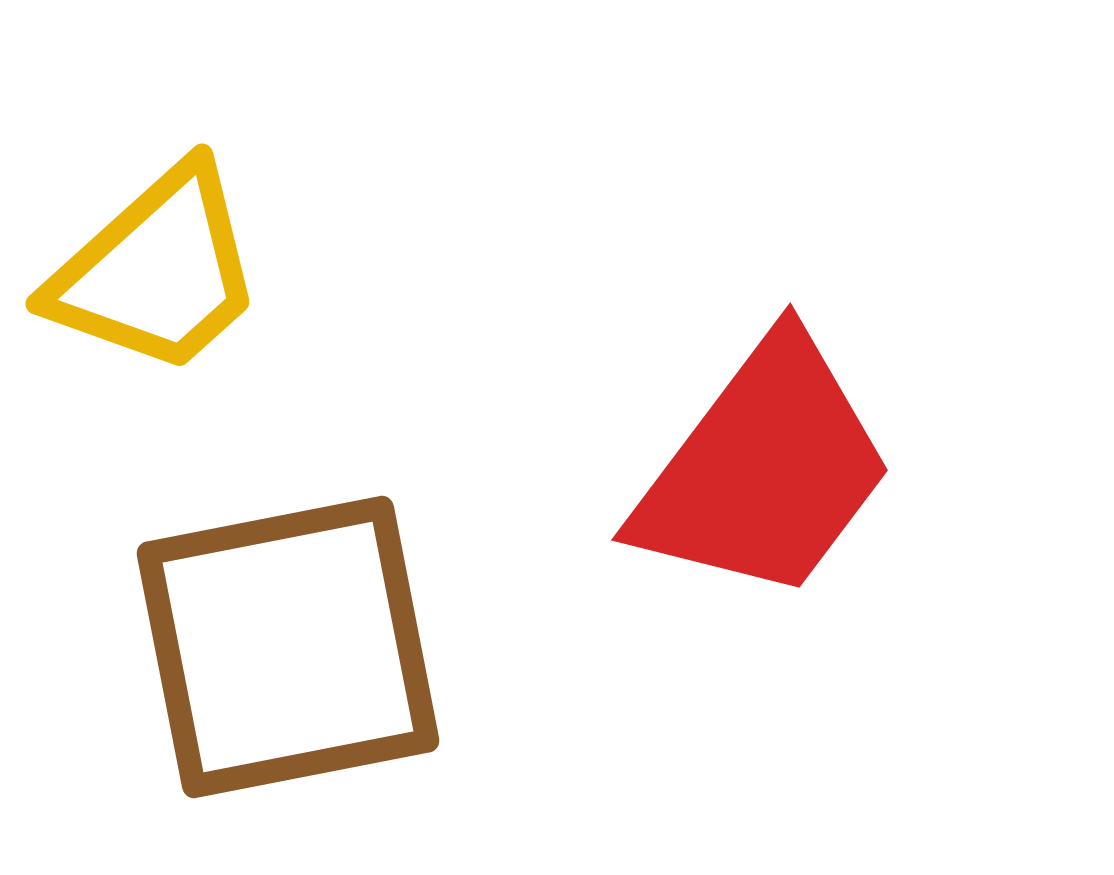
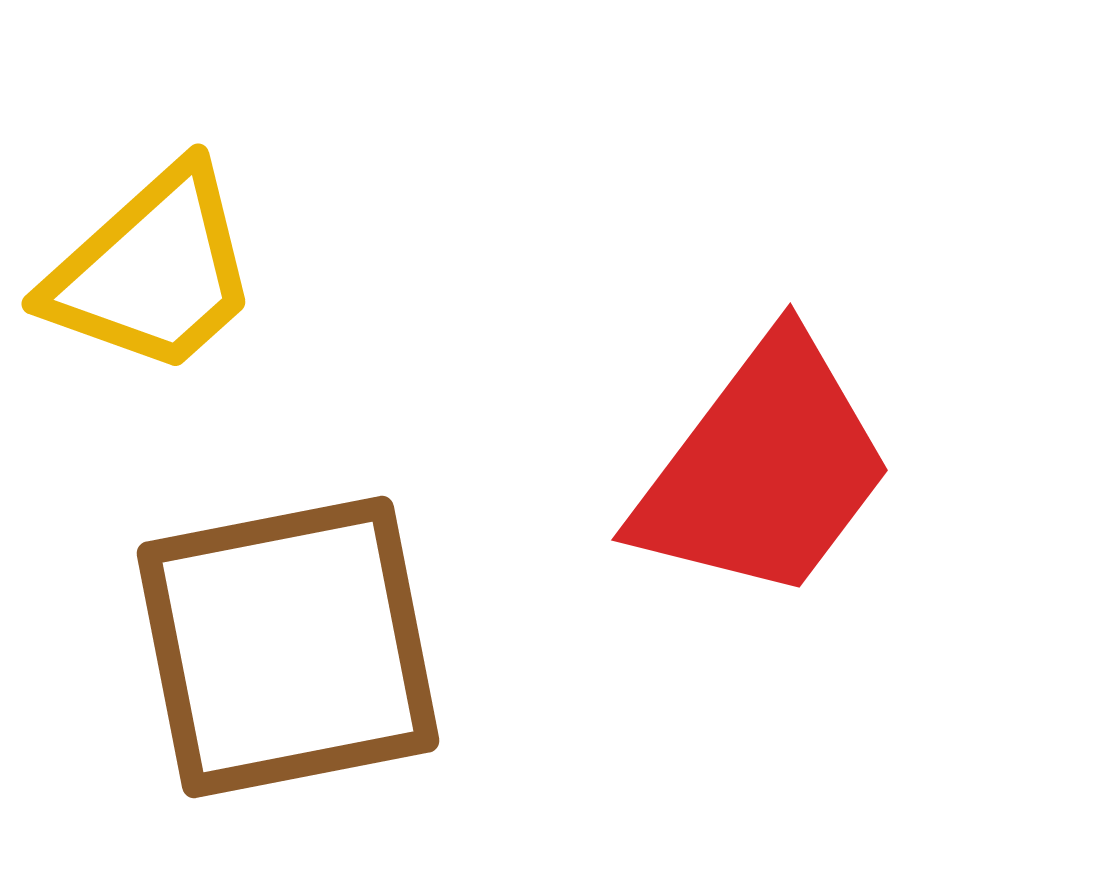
yellow trapezoid: moved 4 px left
